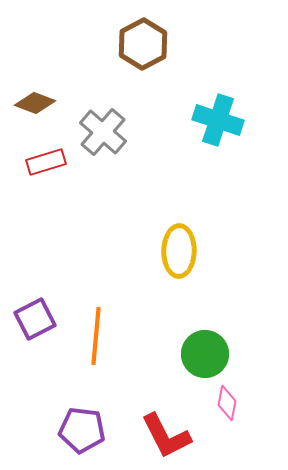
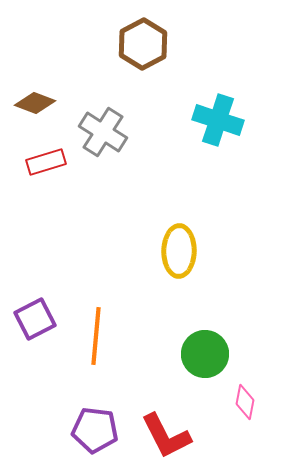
gray cross: rotated 9 degrees counterclockwise
pink diamond: moved 18 px right, 1 px up
purple pentagon: moved 13 px right
